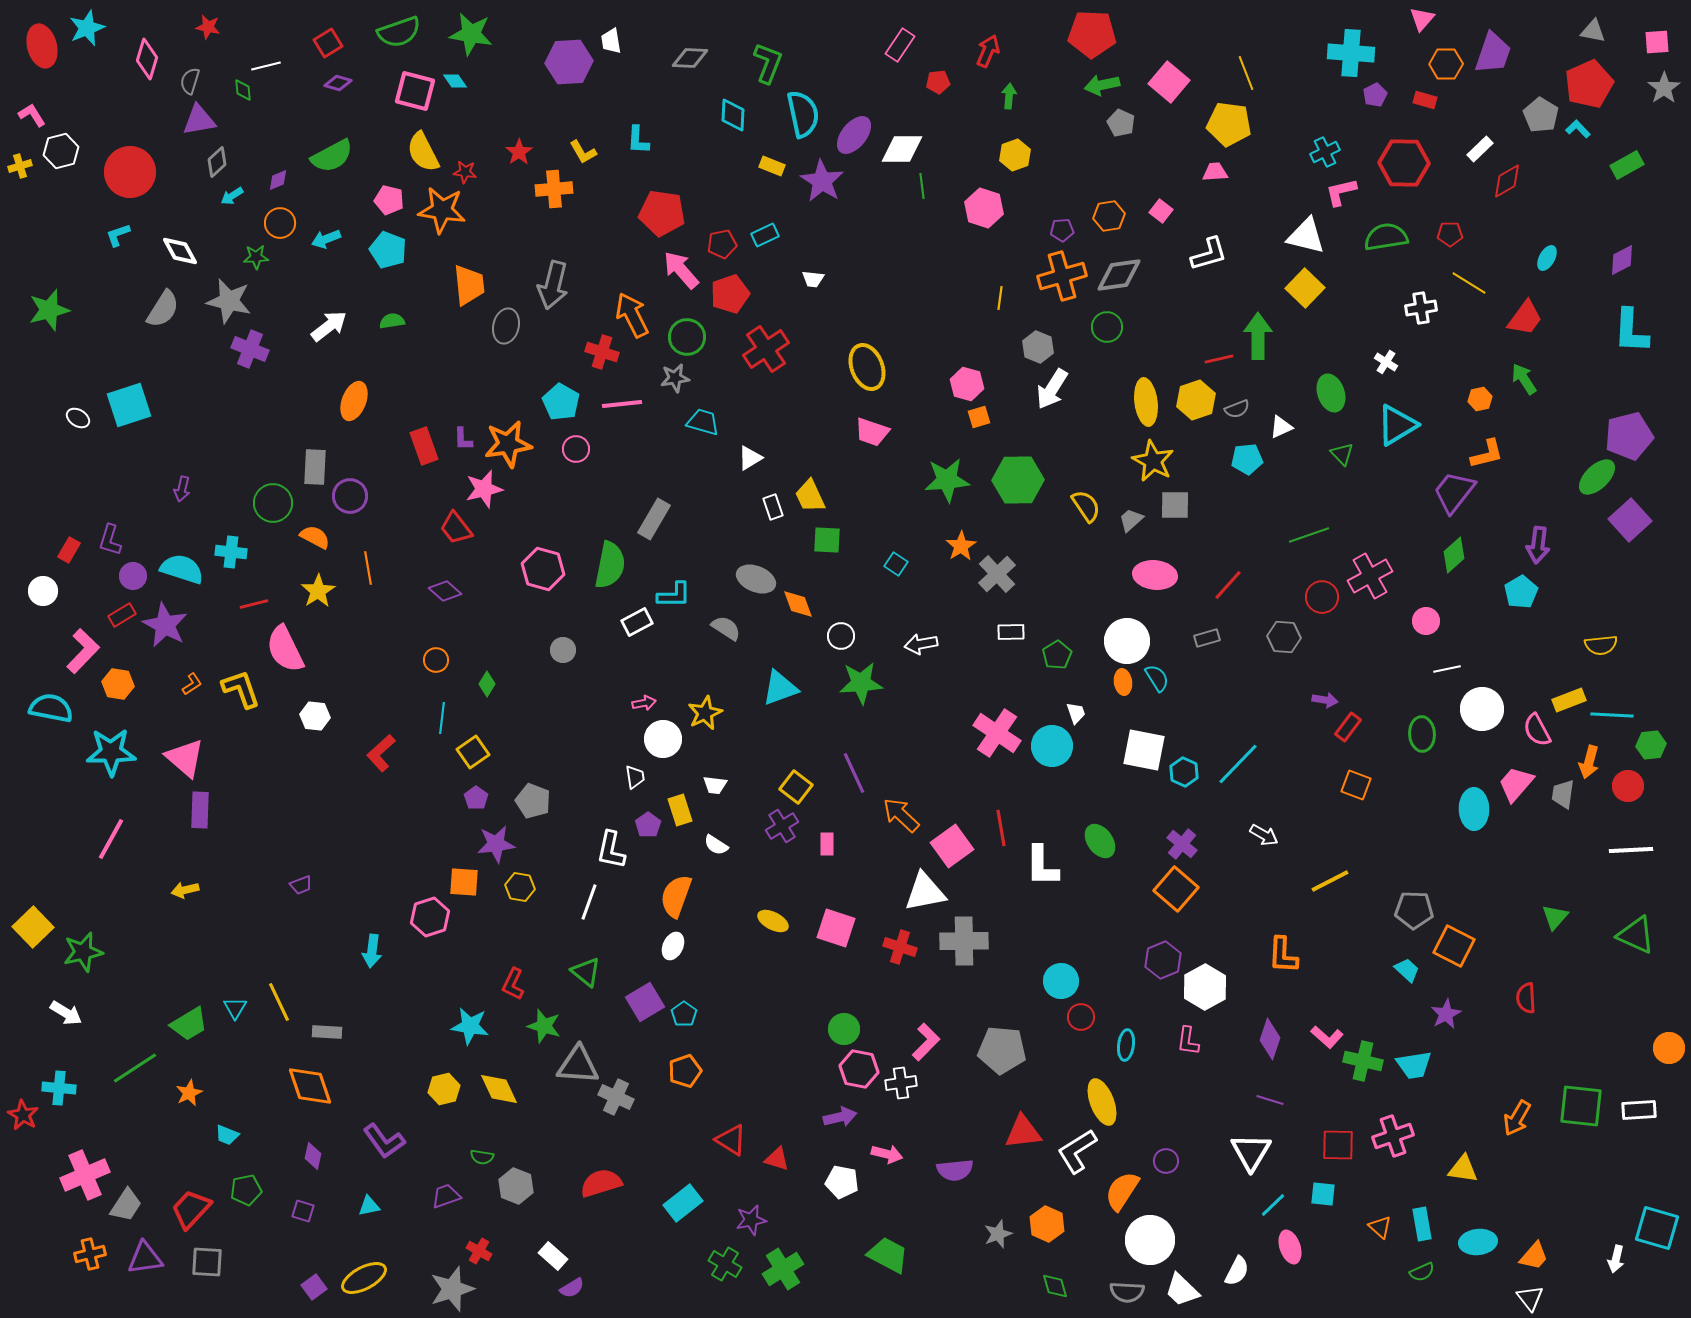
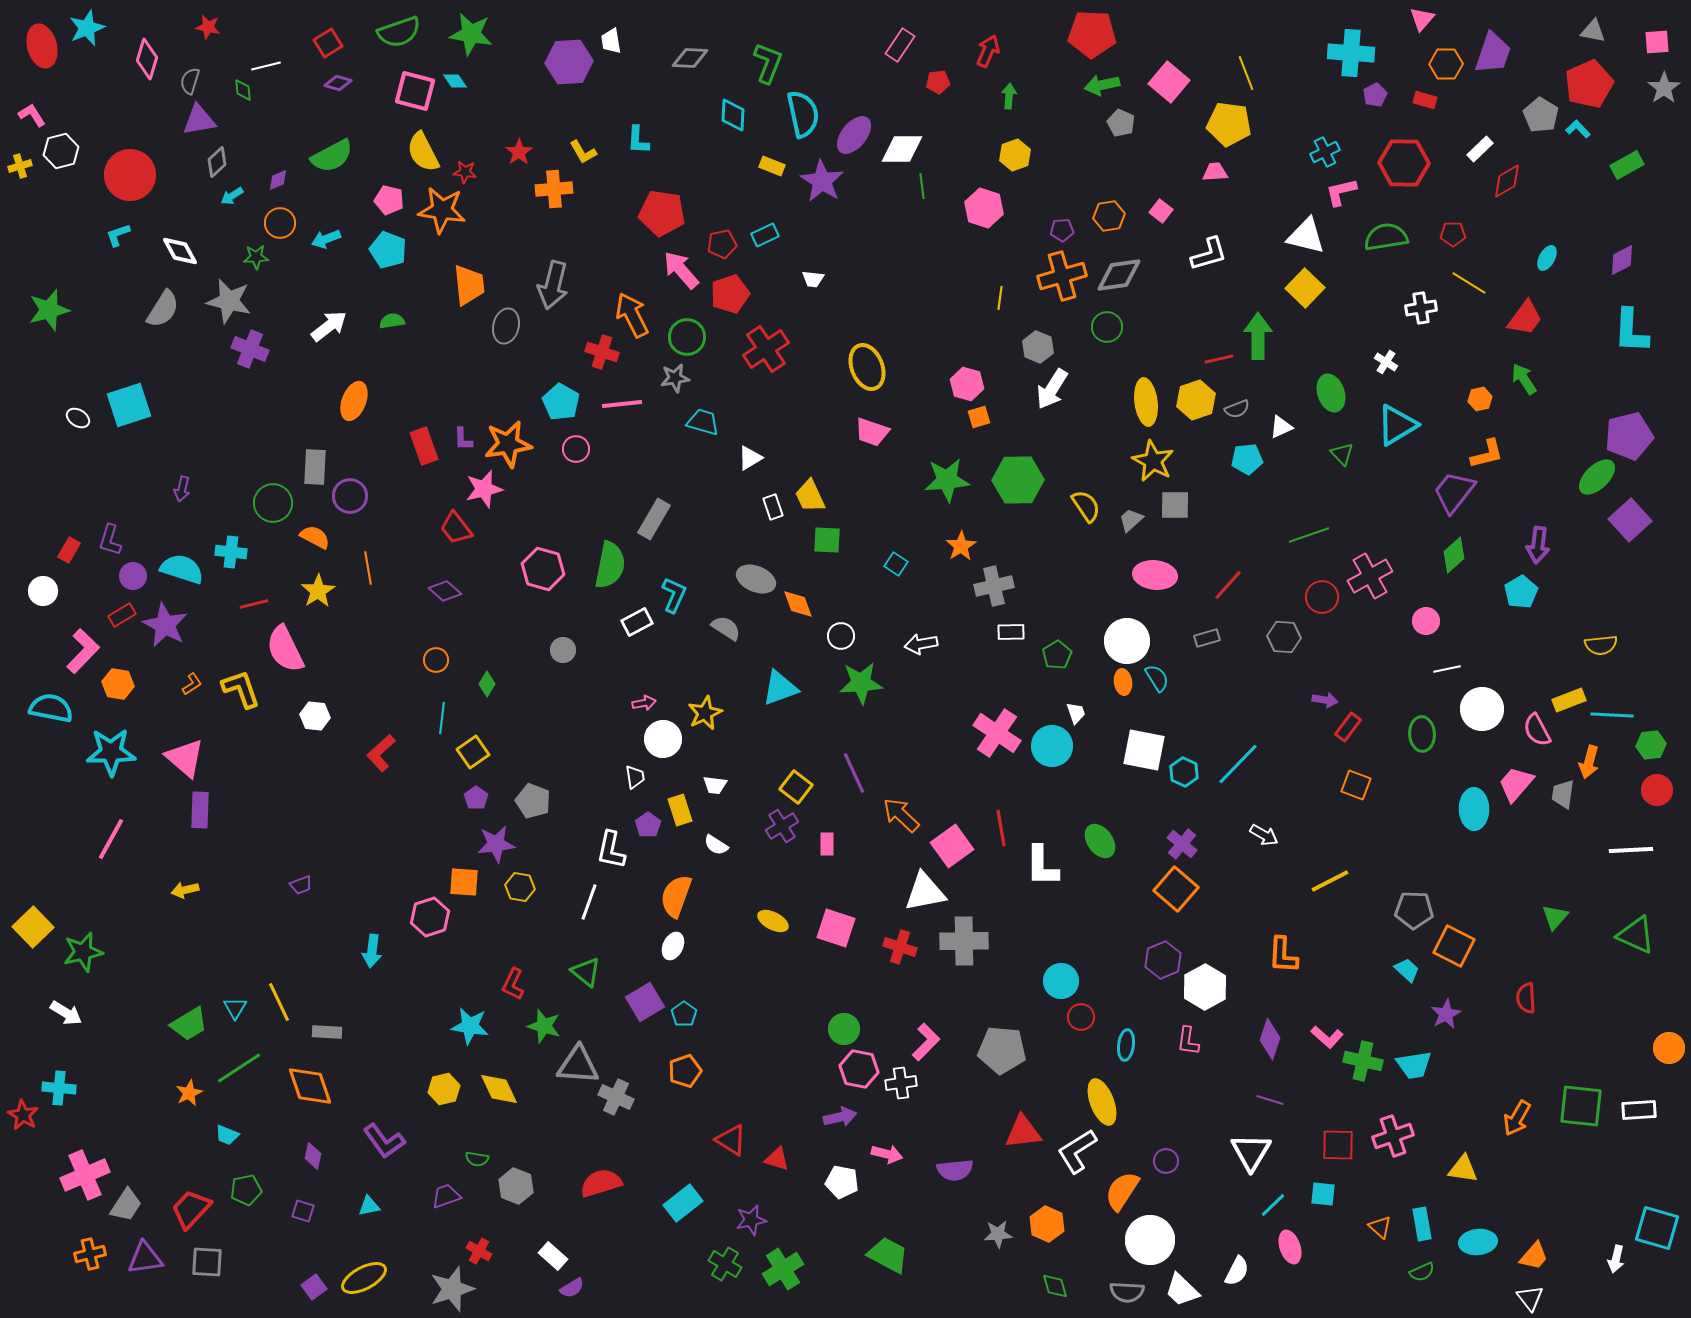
red circle at (130, 172): moved 3 px down
red pentagon at (1450, 234): moved 3 px right
gray cross at (997, 574): moved 3 px left, 12 px down; rotated 30 degrees clockwise
cyan L-shape at (674, 595): rotated 66 degrees counterclockwise
red circle at (1628, 786): moved 29 px right, 4 px down
green line at (135, 1068): moved 104 px right
green semicircle at (482, 1157): moved 5 px left, 2 px down
gray star at (998, 1234): rotated 16 degrees clockwise
